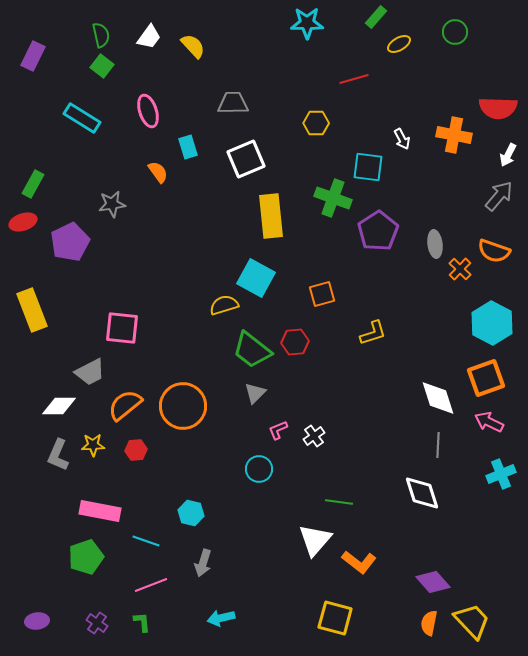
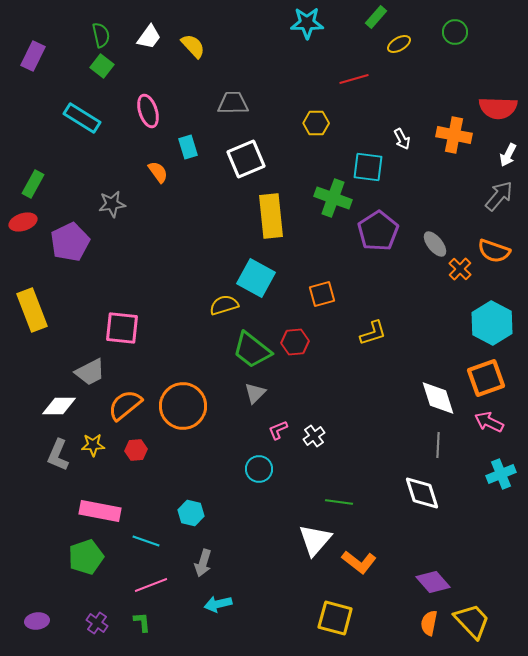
gray ellipse at (435, 244): rotated 32 degrees counterclockwise
cyan arrow at (221, 618): moved 3 px left, 14 px up
